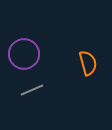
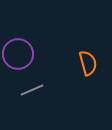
purple circle: moved 6 px left
